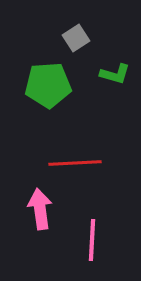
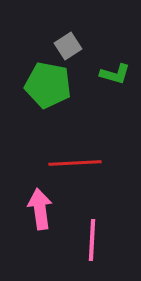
gray square: moved 8 px left, 8 px down
green pentagon: rotated 15 degrees clockwise
